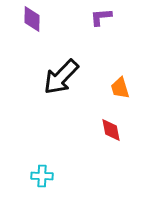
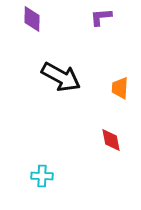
black arrow: rotated 105 degrees counterclockwise
orange trapezoid: rotated 20 degrees clockwise
red diamond: moved 10 px down
